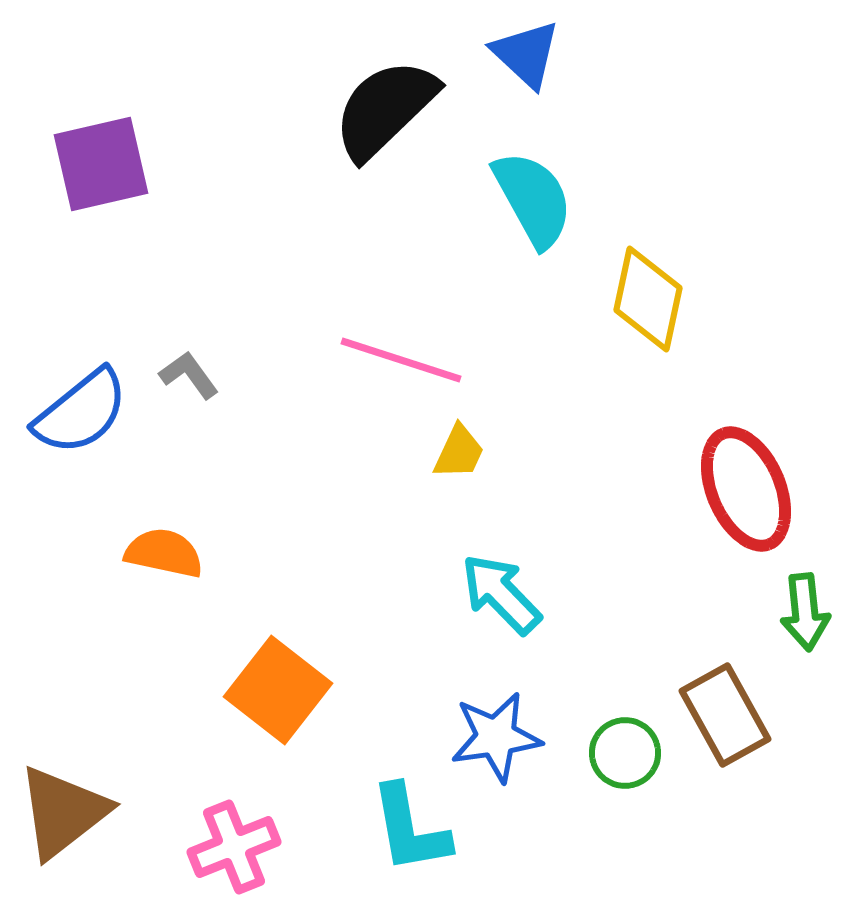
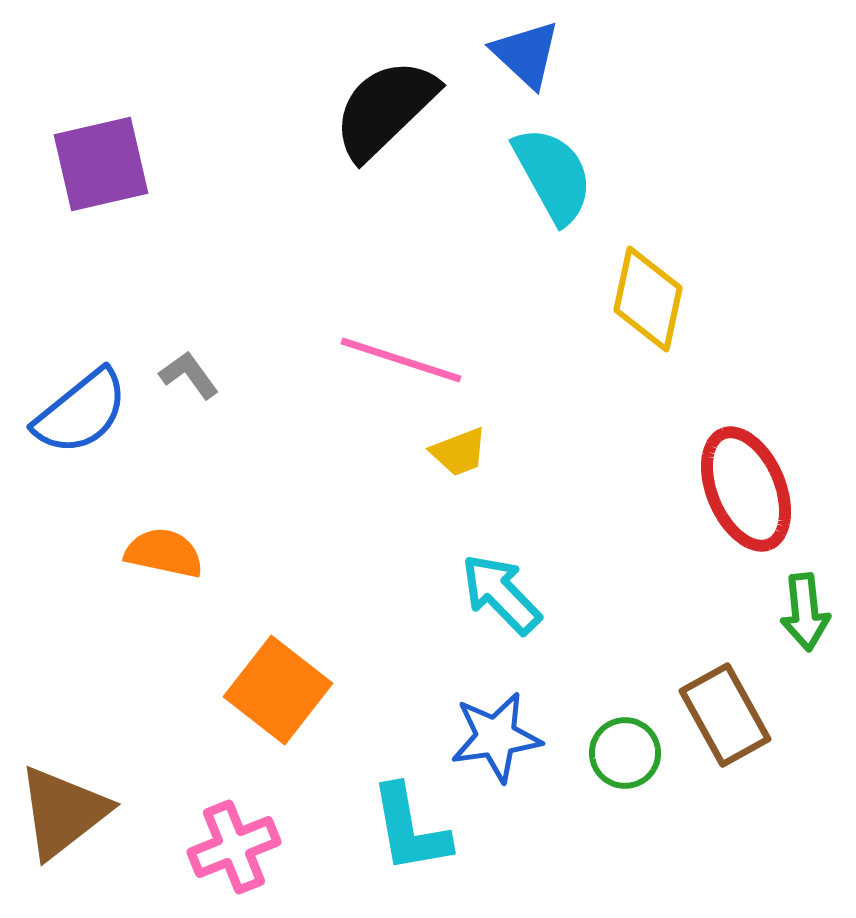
cyan semicircle: moved 20 px right, 24 px up
yellow trapezoid: rotated 44 degrees clockwise
